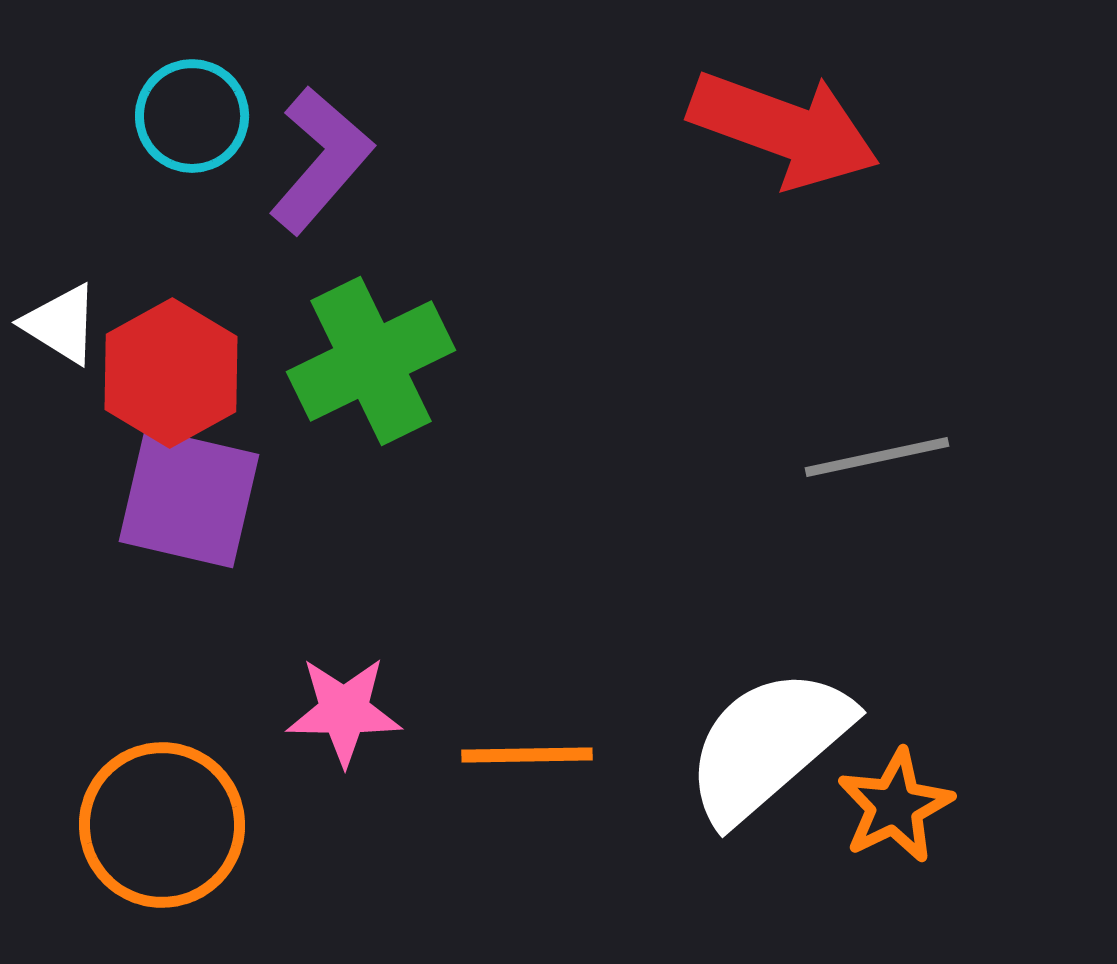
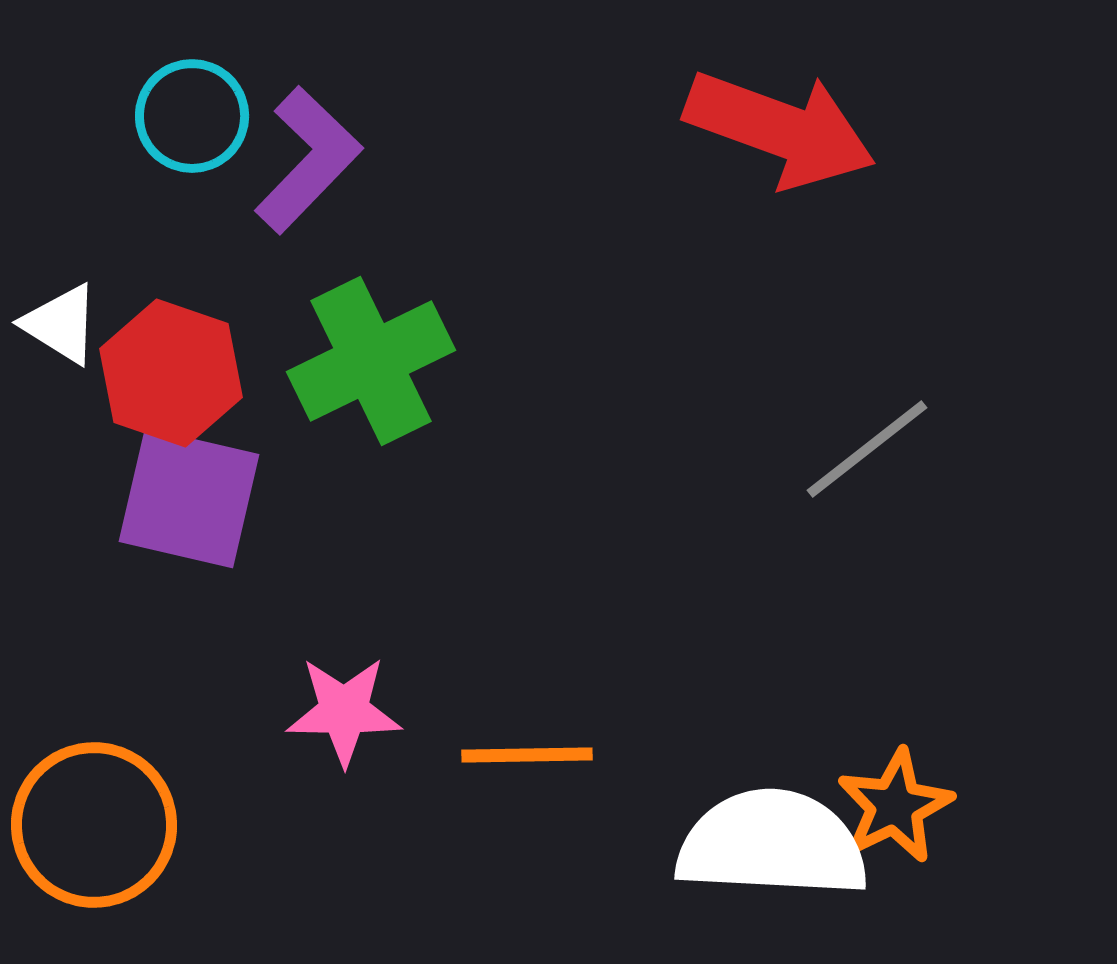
red arrow: moved 4 px left
purple L-shape: moved 13 px left; rotated 3 degrees clockwise
red hexagon: rotated 12 degrees counterclockwise
gray line: moved 10 px left, 8 px up; rotated 26 degrees counterclockwise
white semicircle: moved 4 px right, 99 px down; rotated 44 degrees clockwise
orange circle: moved 68 px left
